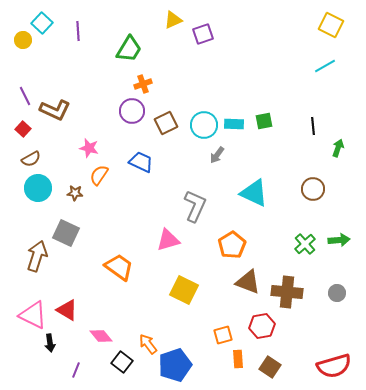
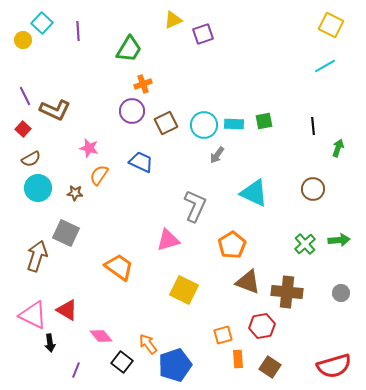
gray circle at (337, 293): moved 4 px right
